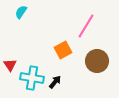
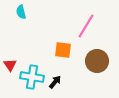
cyan semicircle: rotated 48 degrees counterclockwise
orange square: rotated 36 degrees clockwise
cyan cross: moved 1 px up
